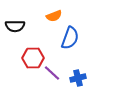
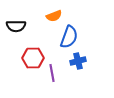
black semicircle: moved 1 px right
blue semicircle: moved 1 px left, 1 px up
purple line: rotated 36 degrees clockwise
blue cross: moved 17 px up
